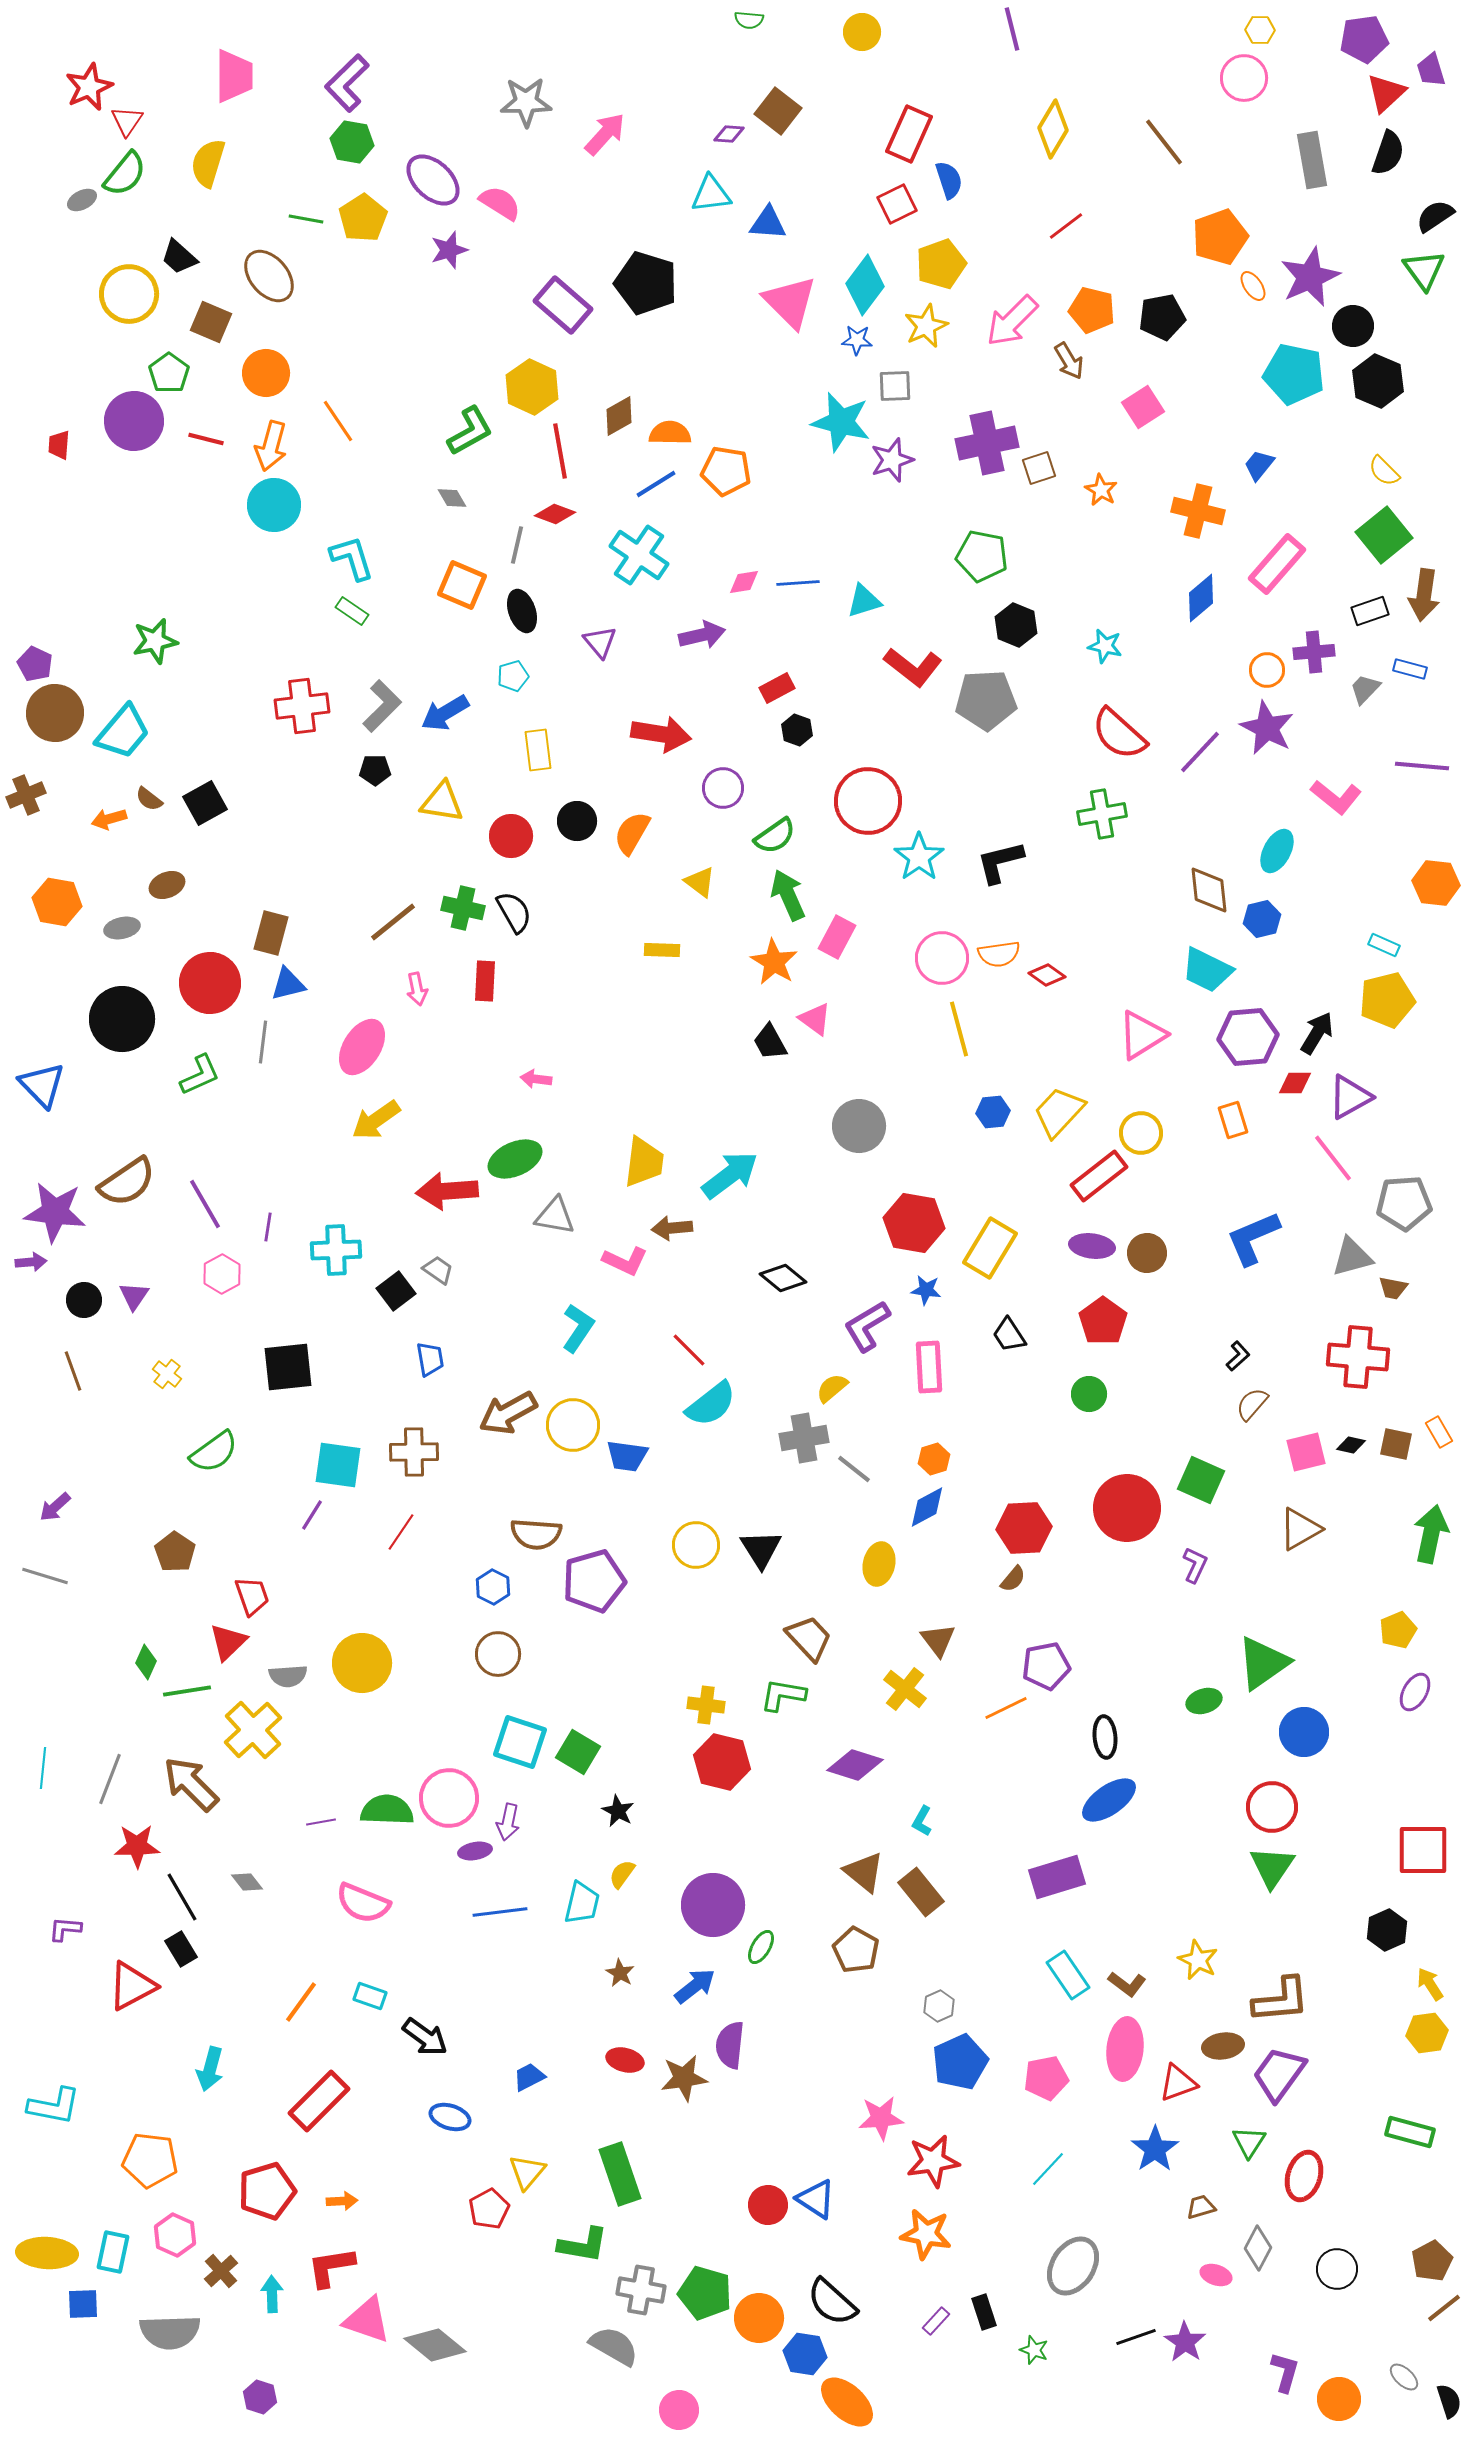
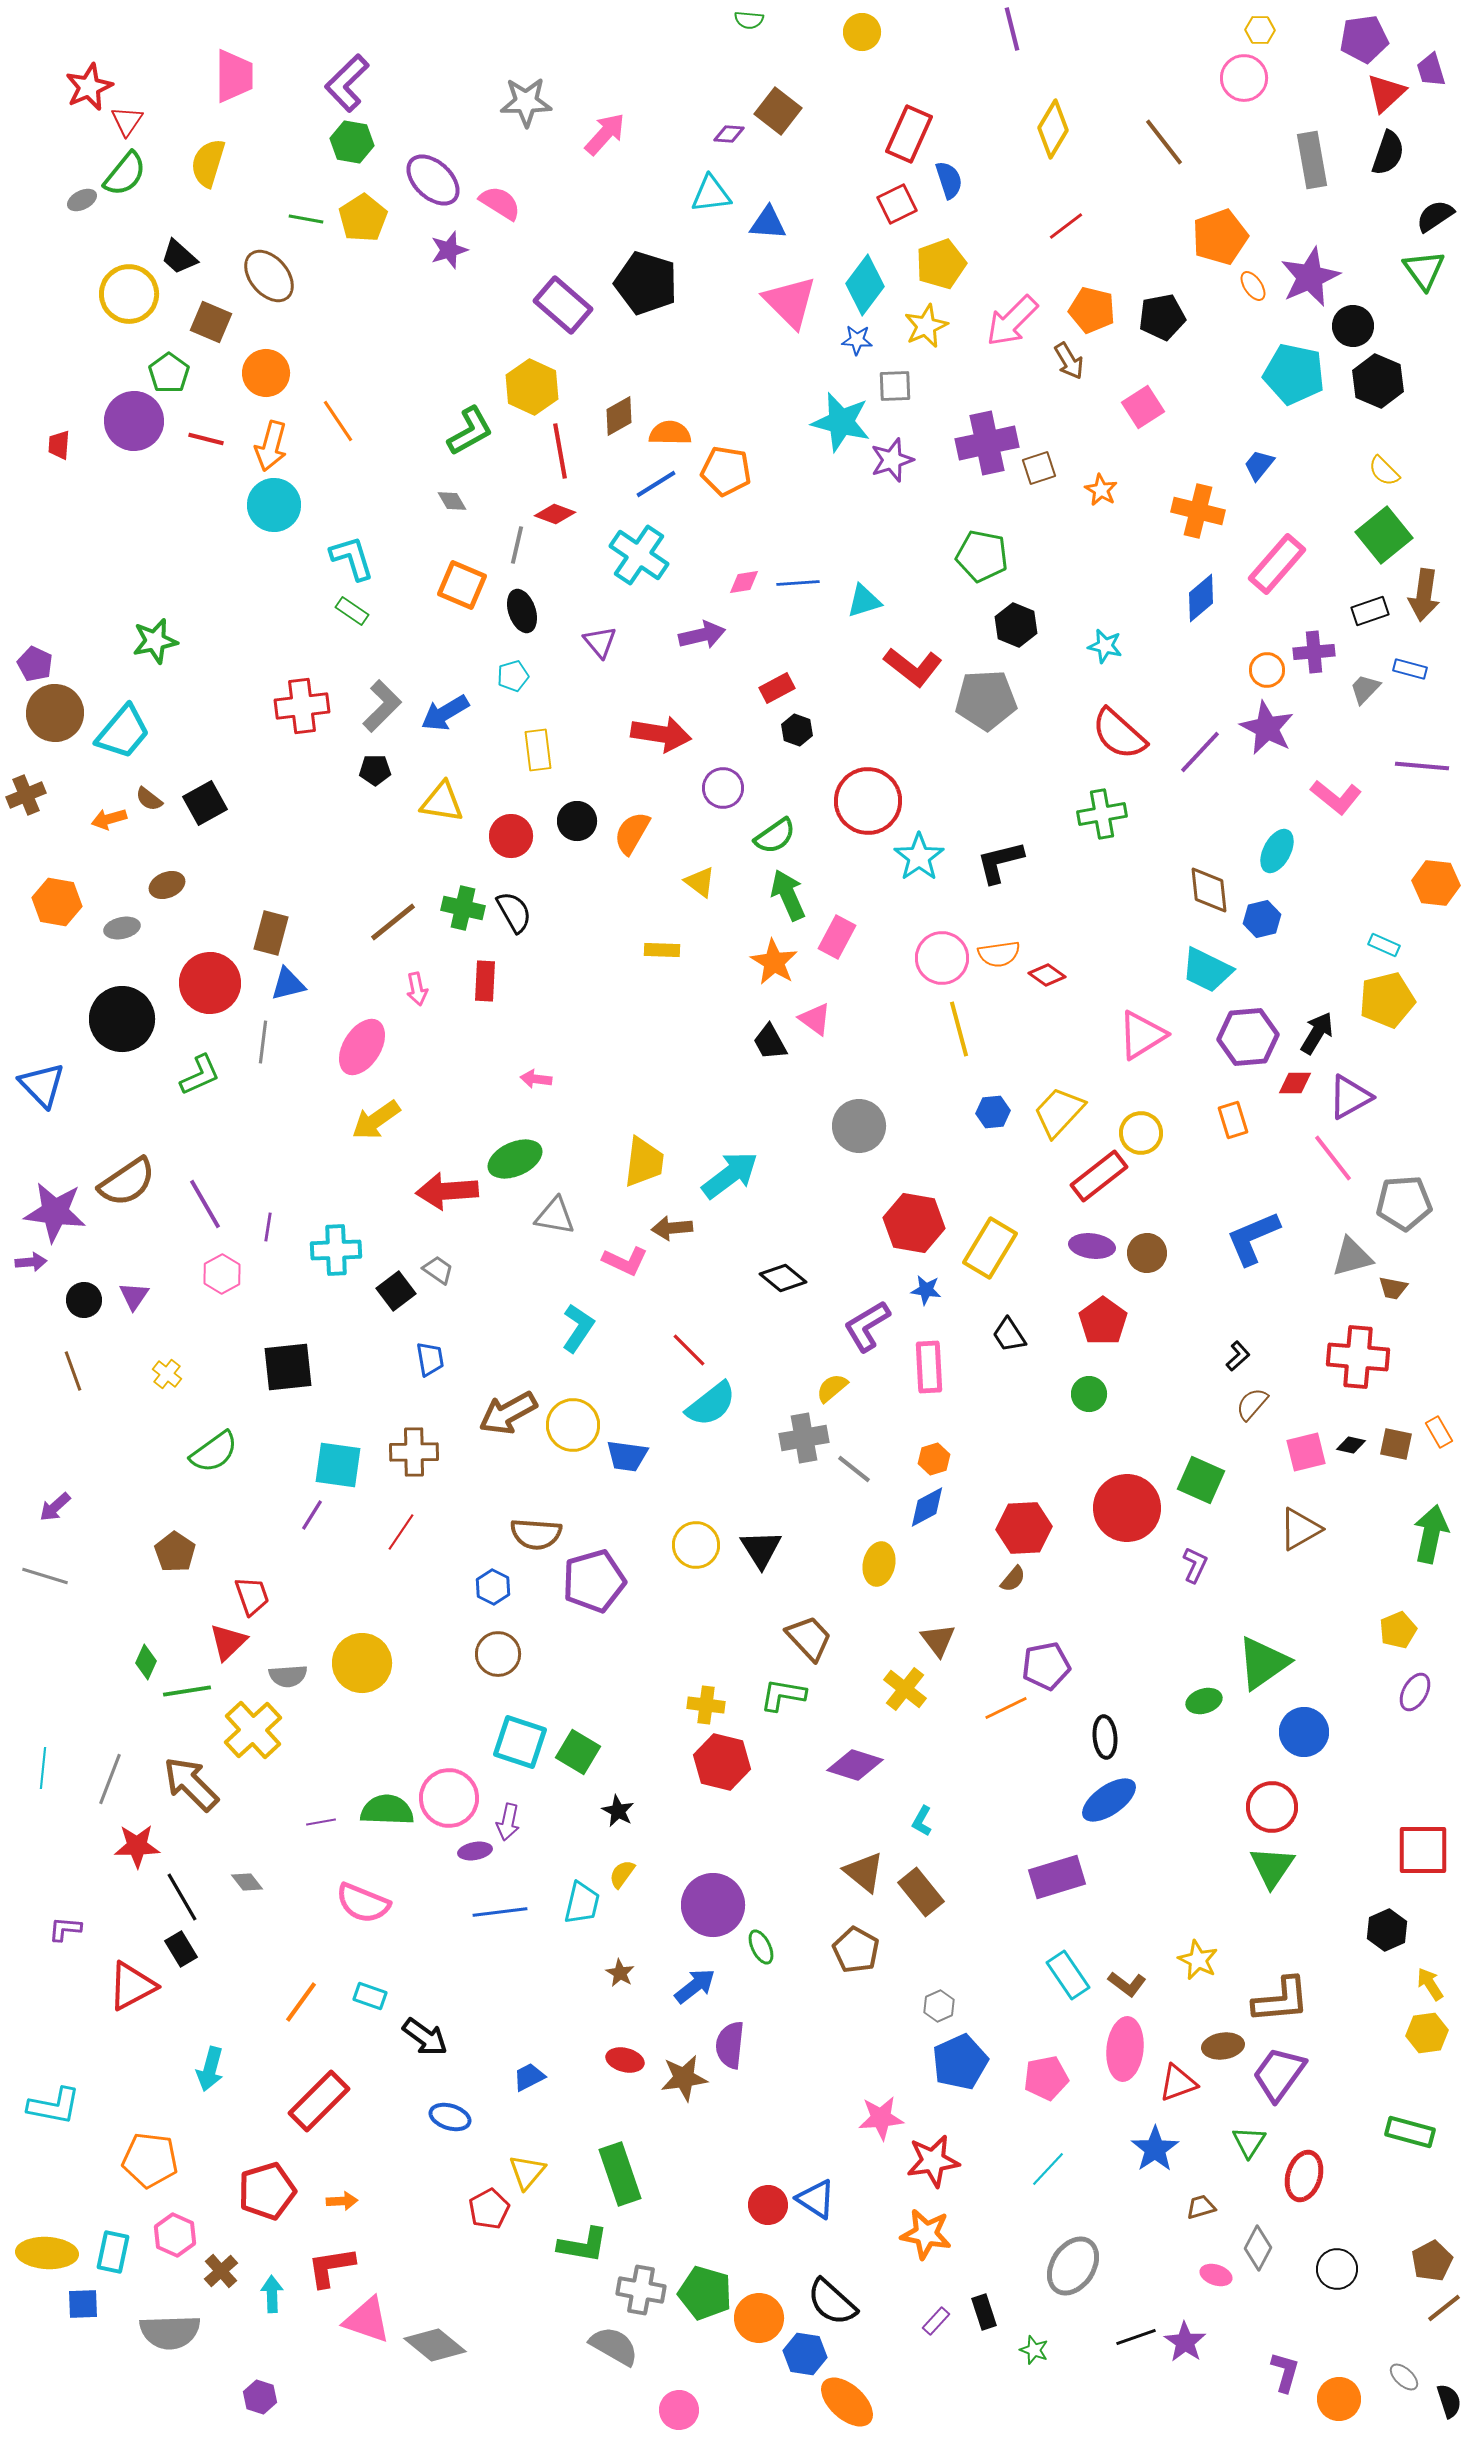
gray diamond at (452, 498): moved 3 px down
green ellipse at (761, 1947): rotated 56 degrees counterclockwise
